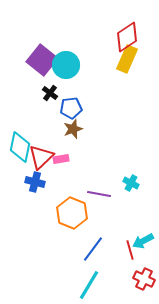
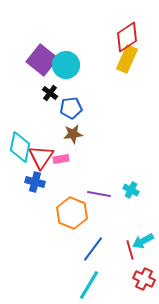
brown star: moved 5 px down; rotated 12 degrees clockwise
red triangle: rotated 12 degrees counterclockwise
cyan cross: moved 7 px down
